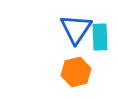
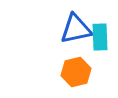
blue triangle: rotated 44 degrees clockwise
